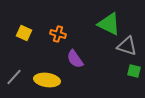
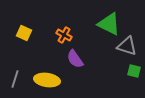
orange cross: moved 6 px right, 1 px down; rotated 14 degrees clockwise
gray line: moved 1 px right, 2 px down; rotated 24 degrees counterclockwise
